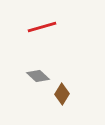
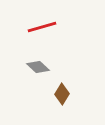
gray diamond: moved 9 px up
